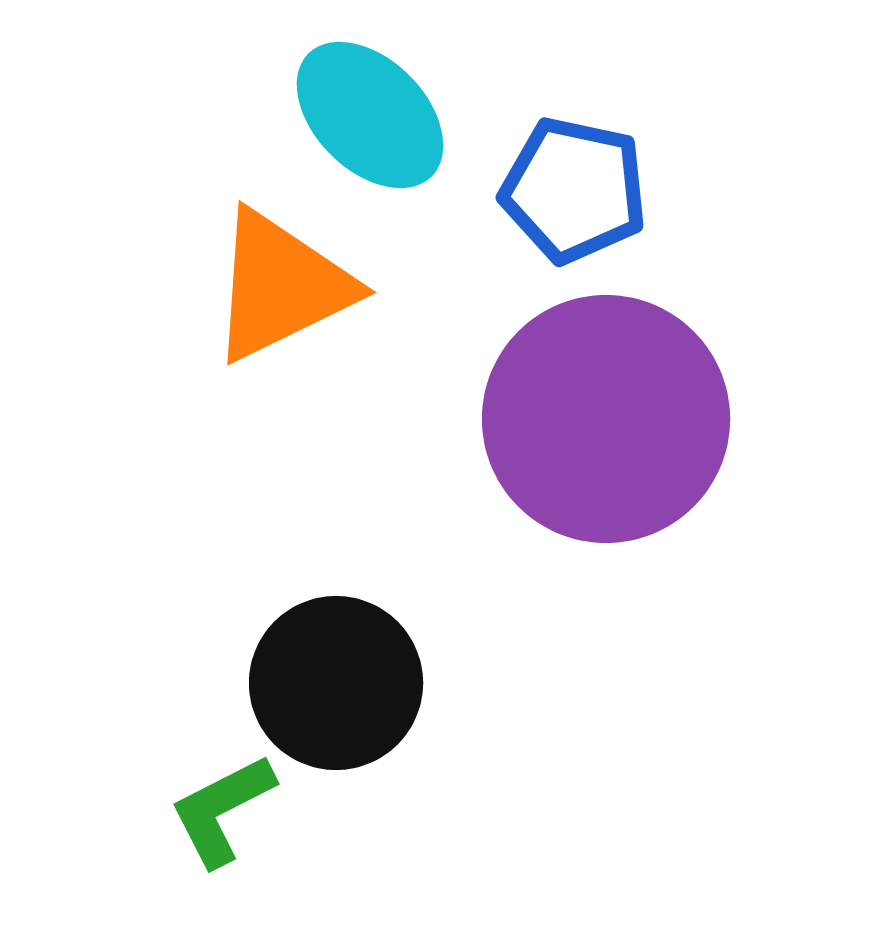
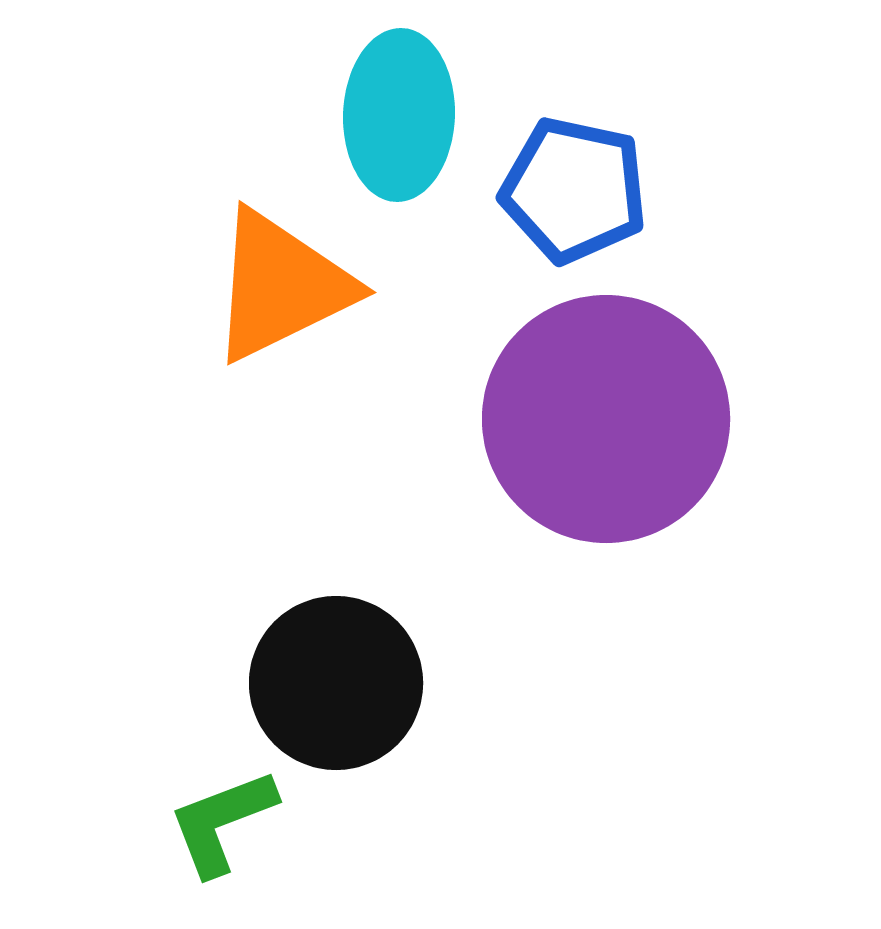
cyan ellipse: moved 29 px right; rotated 47 degrees clockwise
green L-shape: moved 12 px down; rotated 6 degrees clockwise
